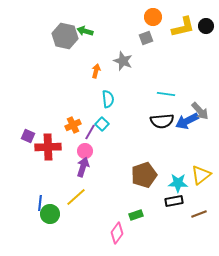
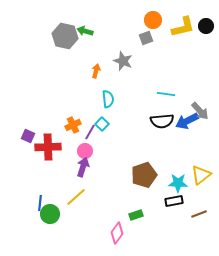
orange circle: moved 3 px down
